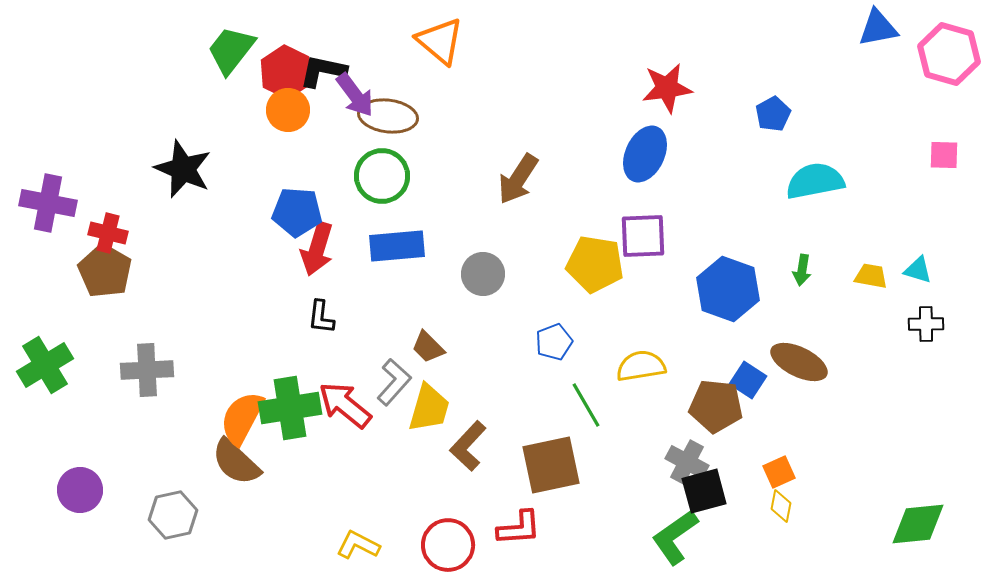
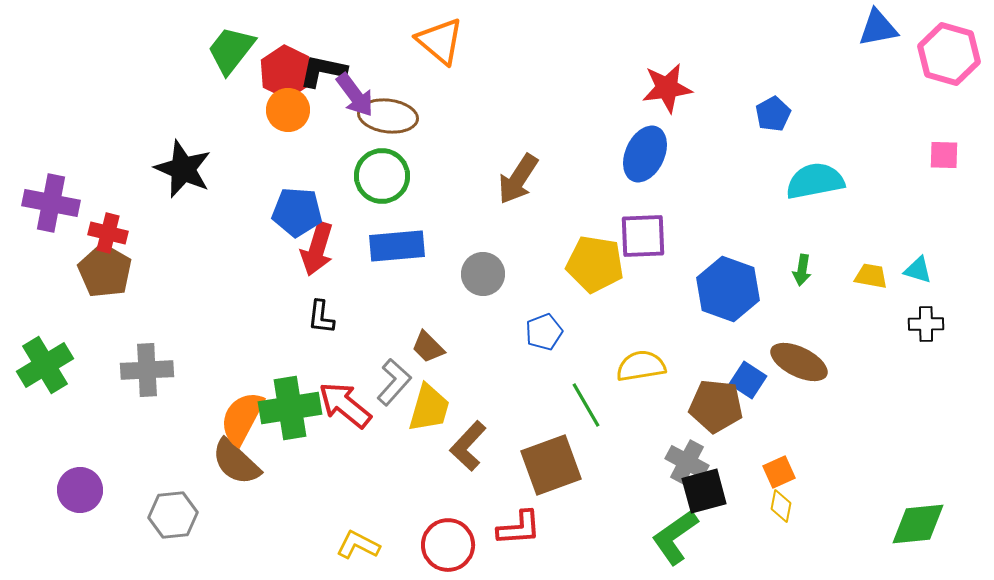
purple cross at (48, 203): moved 3 px right
blue pentagon at (554, 342): moved 10 px left, 10 px up
brown square at (551, 465): rotated 8 degrees counterclockwise
gray hexagon at (173, 515): rotated 6 degrees clockwise
